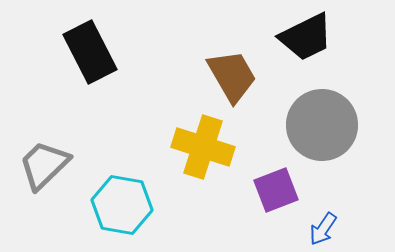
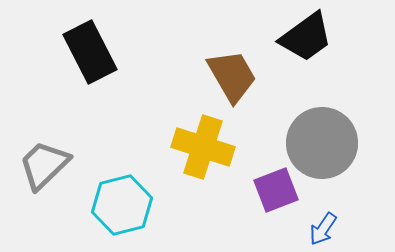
black trapezoid: rotated 10 degrees counterclockwise
gray circle: moved 18 px down
cyan hexagon: rotated 24 degrees counterclockwise
